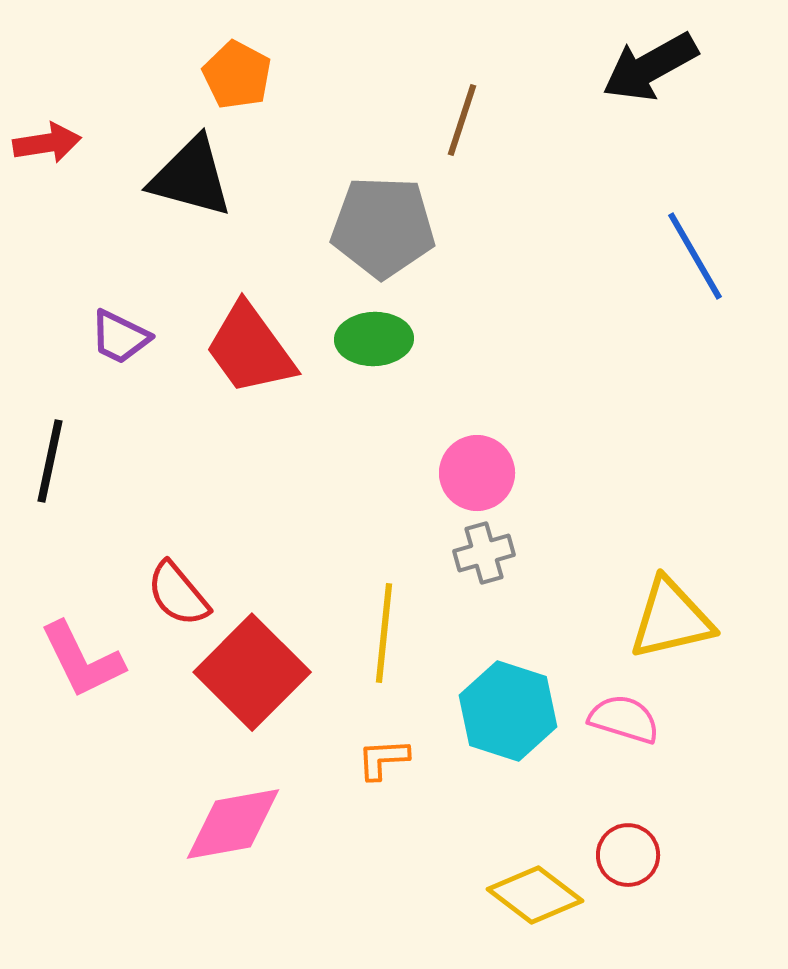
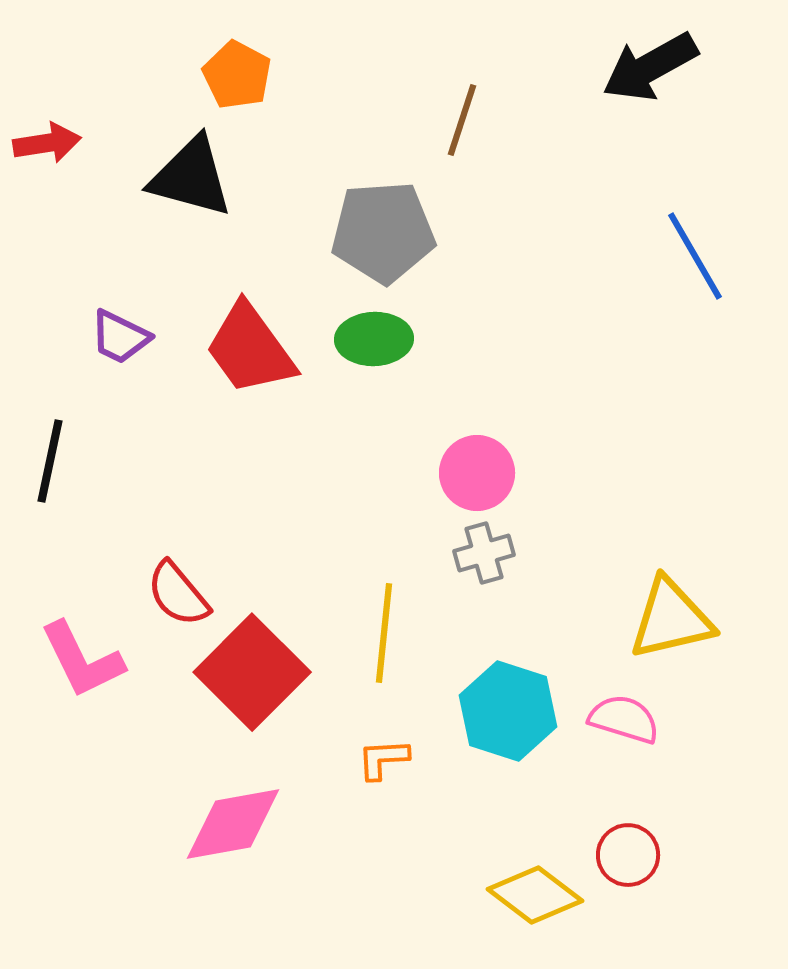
gray pentagon: moved 5 px down; rotated 6 degrees counterclockwise
